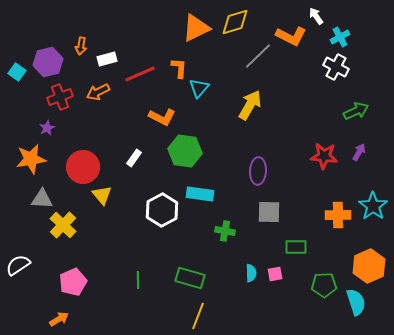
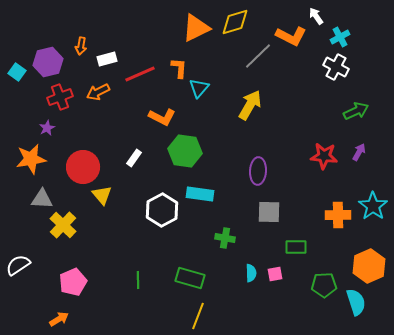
green cross at (225, 231): moved 7 px down
